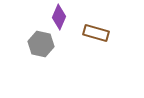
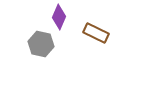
brown rectangle: rotated 10 degrees clockwise
